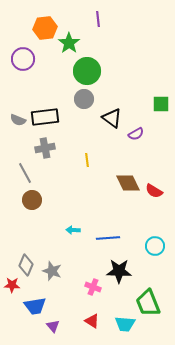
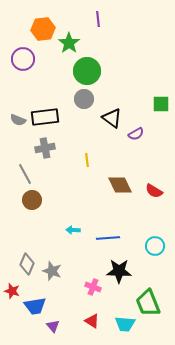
orange hexagon: moved 2 px left, 1 px down
gray line: moved 1 px down
brown diamond: moved 8 px left, 2 px down
gray diamond: moved 1 px right, 1 px up
red star: moved 6 px down; rotated 14 degrees clockwise
